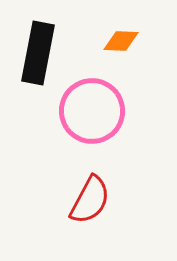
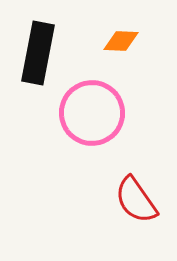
pink circle: moved 2 px down
red semicircle: moved 46 px right; rotated 117 degrees clockwise
